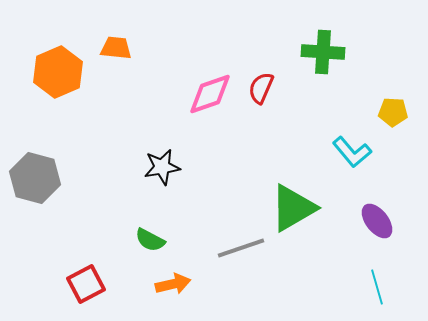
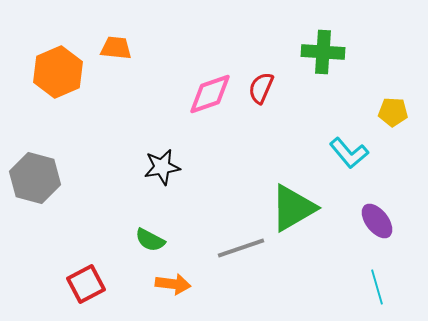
cyan L-shape: moved 3 px left, 1 px down
orange arrow: rotated 20 degrees clockwise
